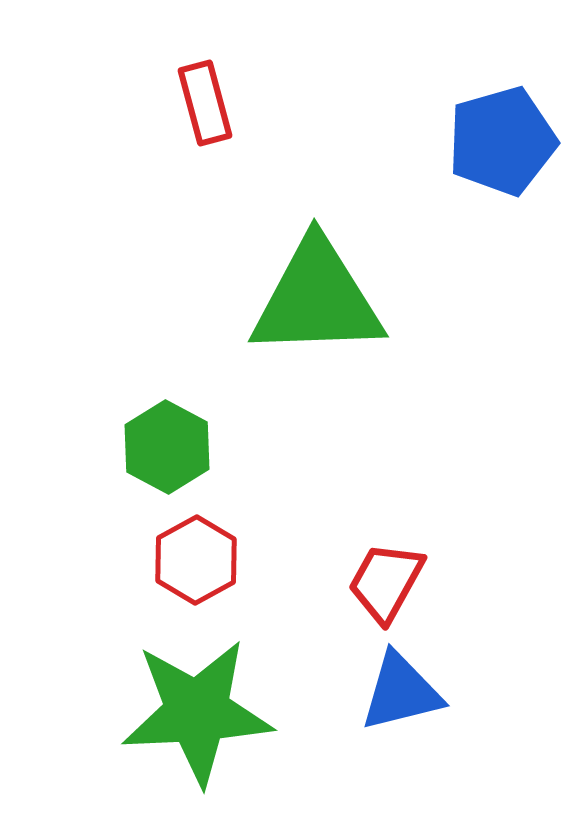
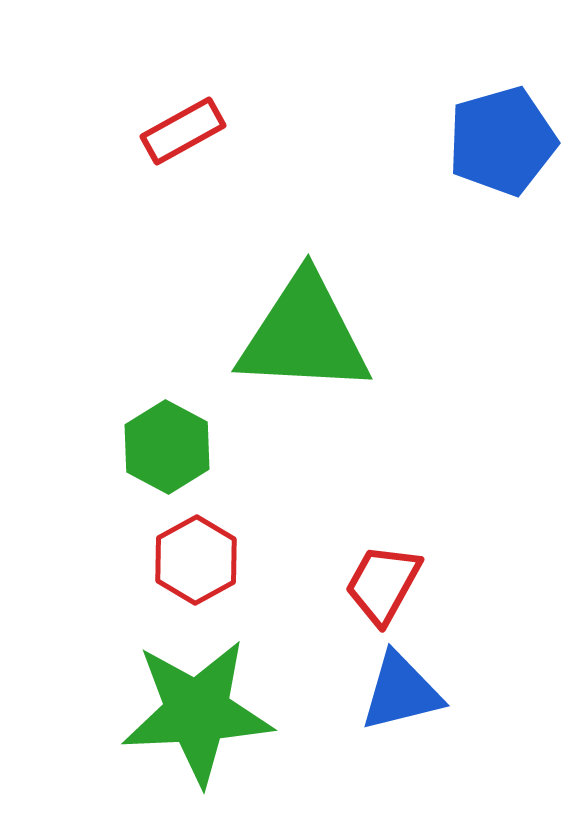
red rectangle: moved 22 px left, 28 px down; rotated 76 degrees clockwise
green triangle: moved 13 px left, 36 px down; rotated 5 degrees clockwise
red trapezoid: moved 3 px left, 2 px down
